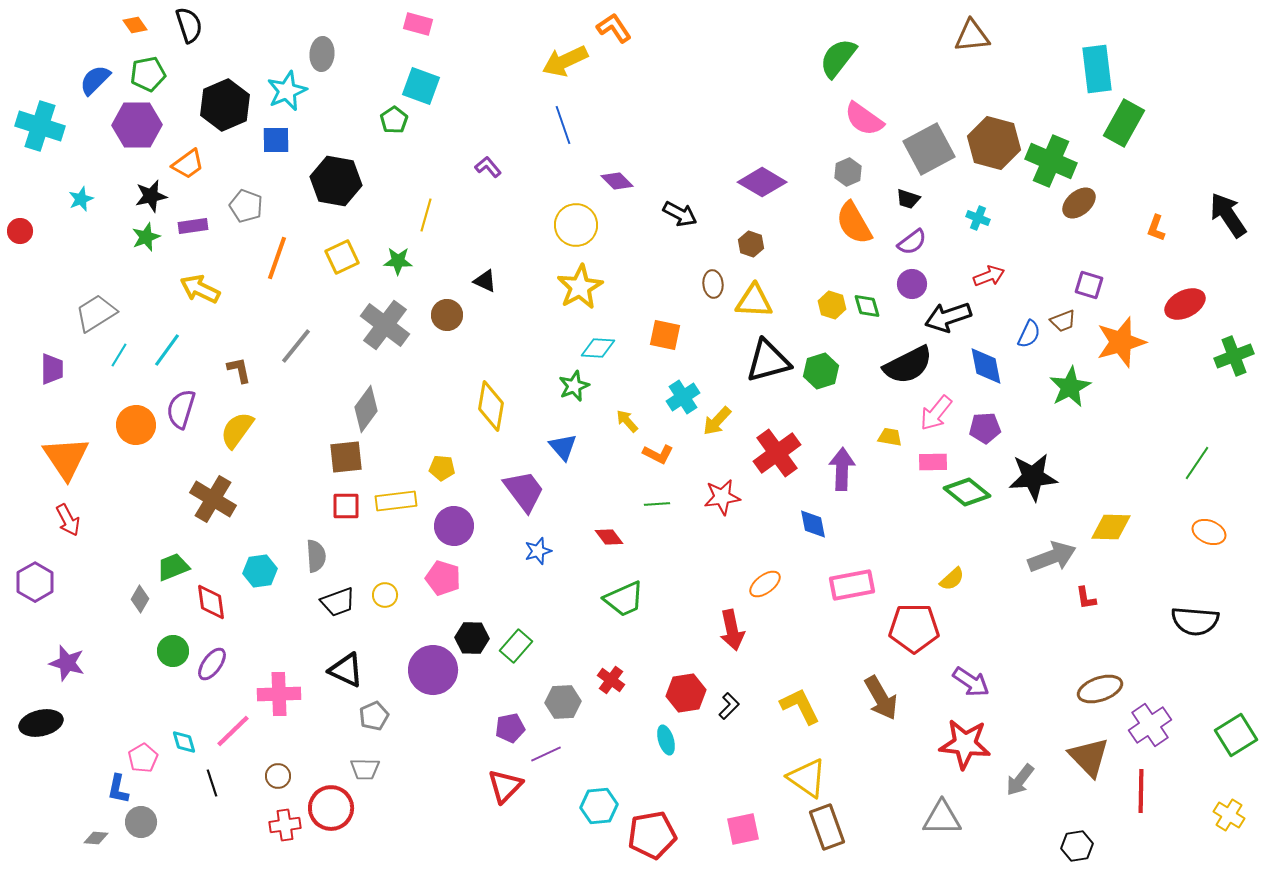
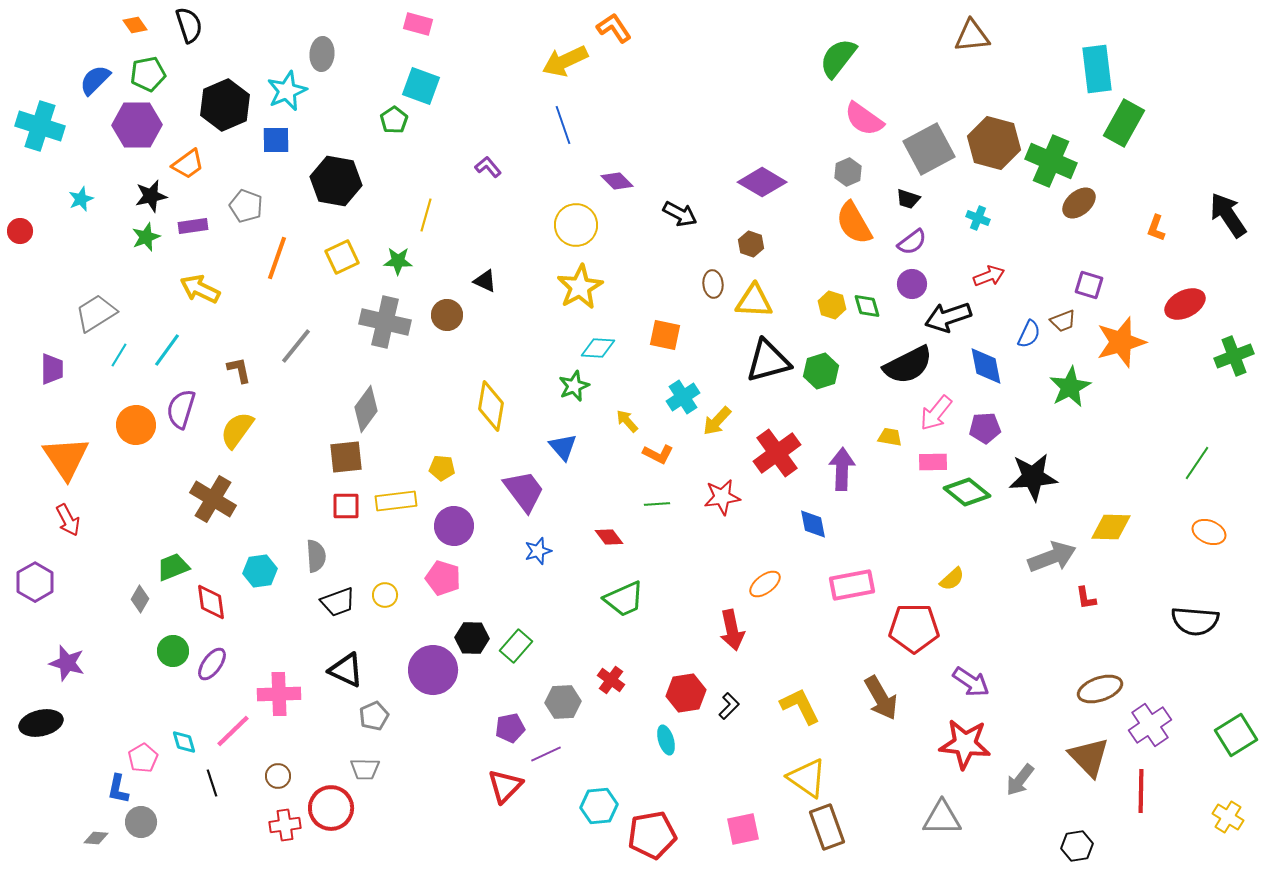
gray cross at (385, 325): moved 3 px up; rotated 24 degrees counterclockwise
yellow cross at (1229, 815): moved 1 px left, 2 px down
